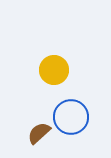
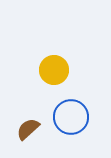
brown semicircle: moved 11 px left, 4 px up
